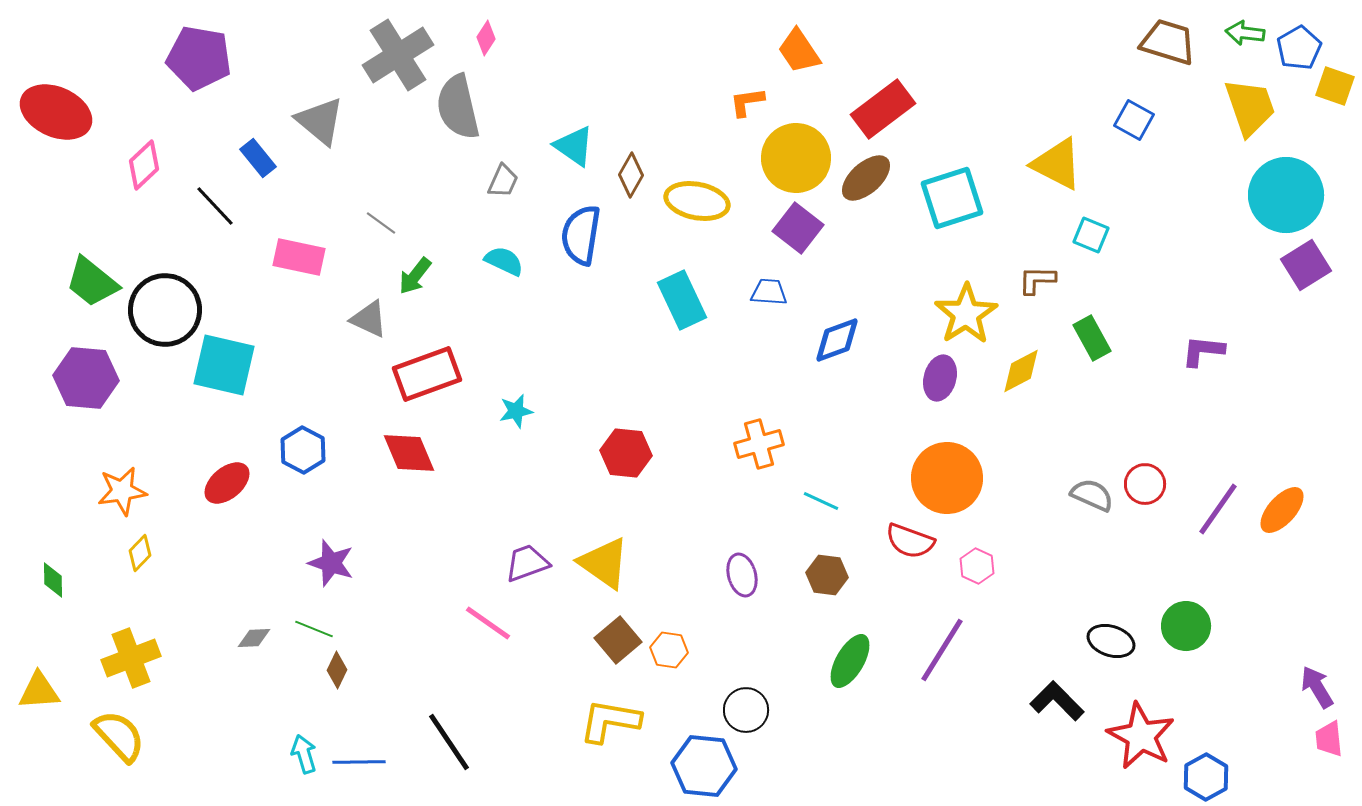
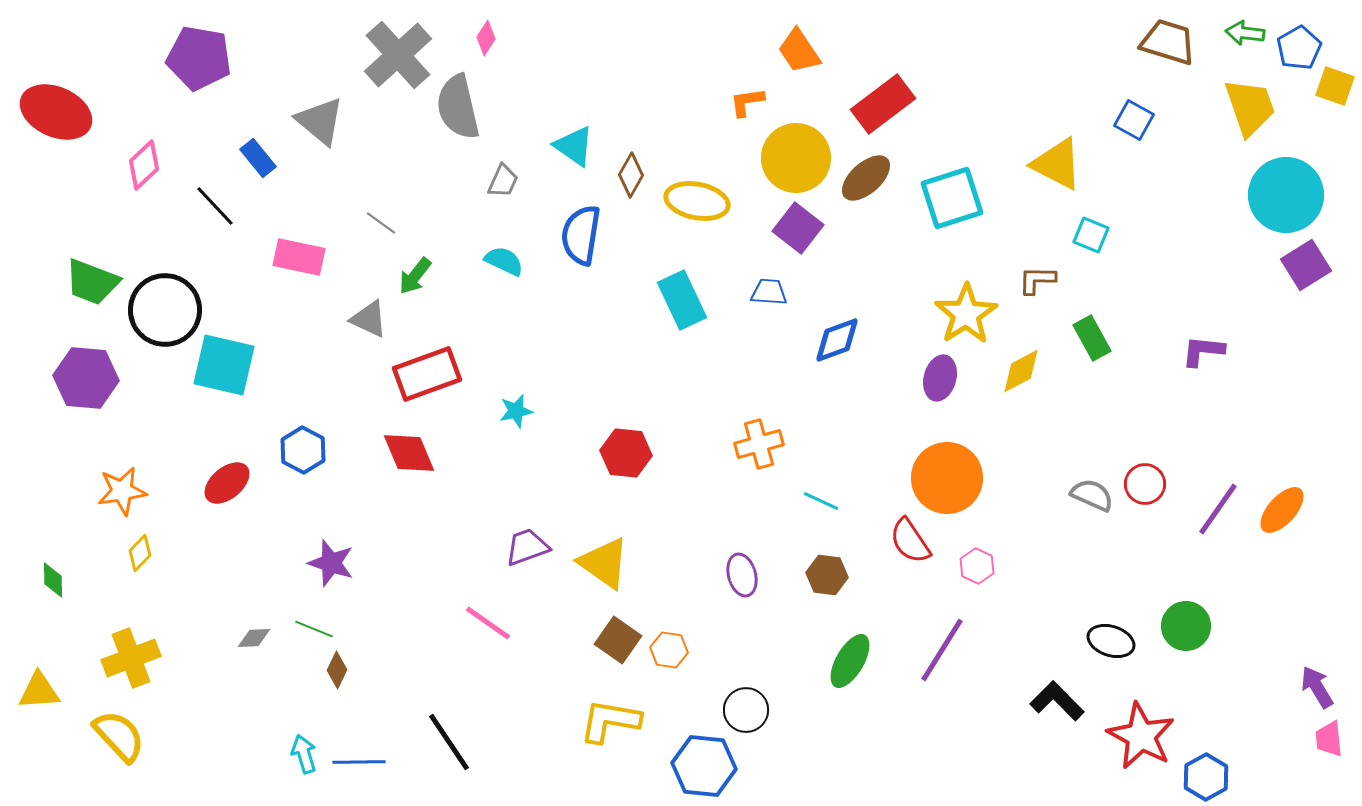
gray cross at (398, 55): rotated 10 degrees counterclockwise
red rectangle at (883, 109): moved 5 px up
green trapezoid at (92, 282): rotated 18 degrees counterclockwise
red semicircle at (910, 541): rotated 36 degrees clockwise
purple trapezoid at (527, 563): moved 16 px up
brown square at (618, 640): rotated 15 degrees counterclockwise
